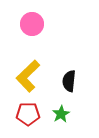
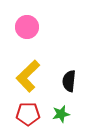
pink circle: moved 5 px left, 3 px down
green star: rotated 18 degrees clockwise
